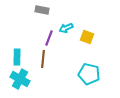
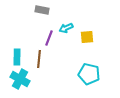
yellow square: rotated 24 degrees counterclockwise
brown line: moved 4 px left
